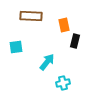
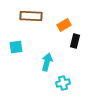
orange rectangle: rotated 72 degrees clockwise
cyan arrow: rotated 24 degrees counterclockwise
